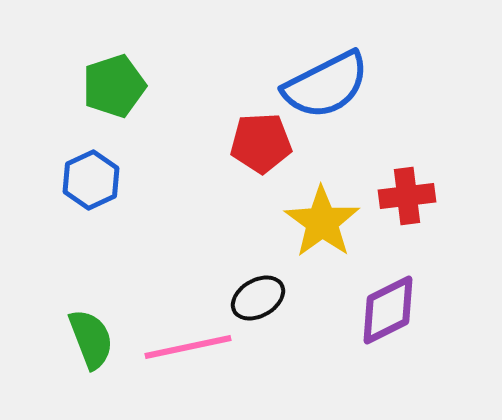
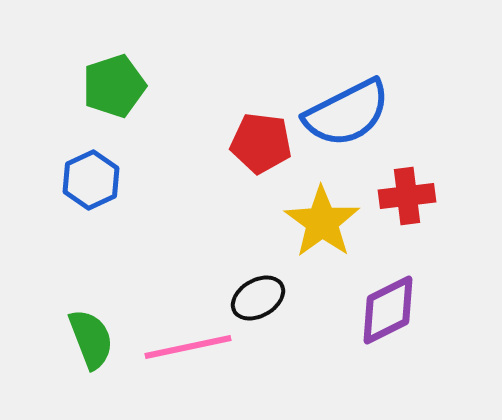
blue semicircle: moved 21 px right, 28 px down
red pentagon: rotated 10 degrees clockwise
